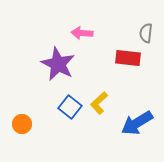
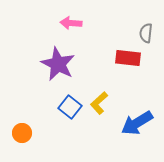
pink arrow: moved 11 px left, 10 px up
orange circle: moved 9 px down
